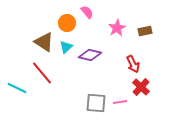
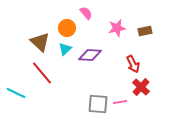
pink semicircle: moved 1 px left, 1 px down
orange circle: moved 5 px down
pink star: rotated 18 degrees clockwise
brown triangle: moved 4 px left; rotated 10 degrees clockwise
cyan triangle: moved 1 px left, 2 px down
purple diamond: rotated 10 degrees counterclockwise
cyan line: moved 1 px left, 5 px down
gray square: moved 2 px right, 1 px down
